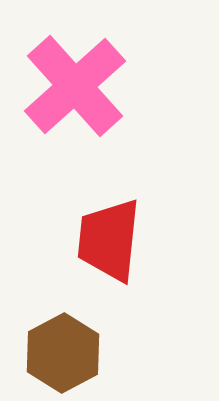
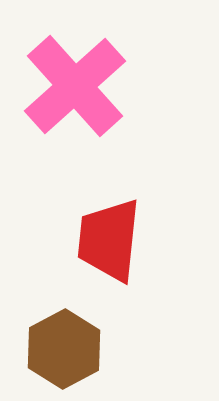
brown hexagon: moved 1 px right, 4 px up
